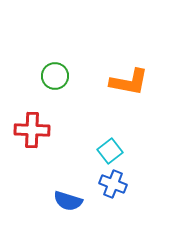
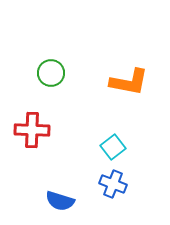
green circle: moved 4 px left, 3 px up
cyan square: moved 3 px right, 4 px up
blue semicircle: moved 8 px left
